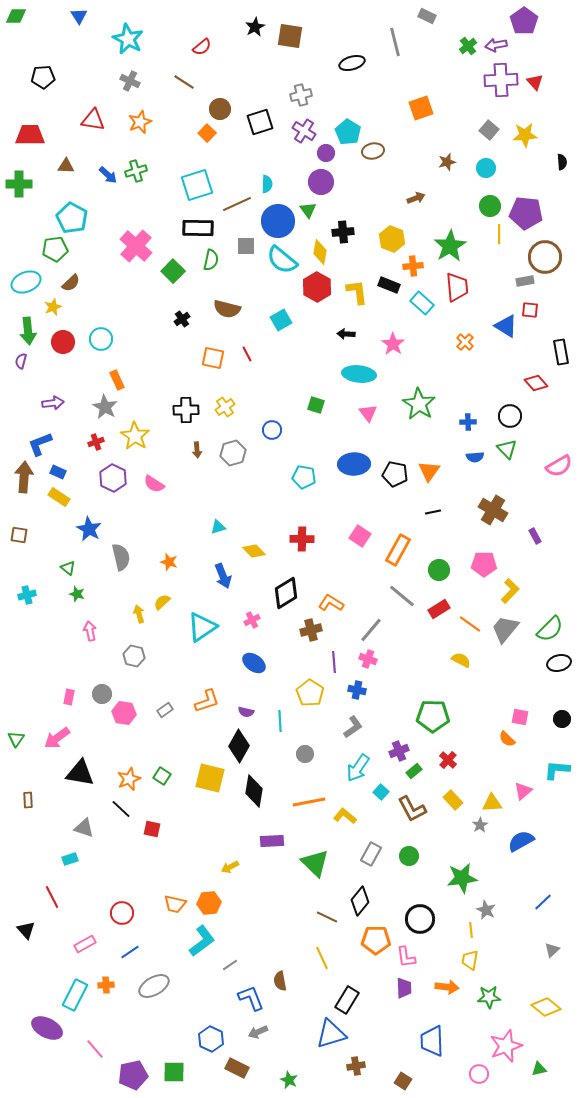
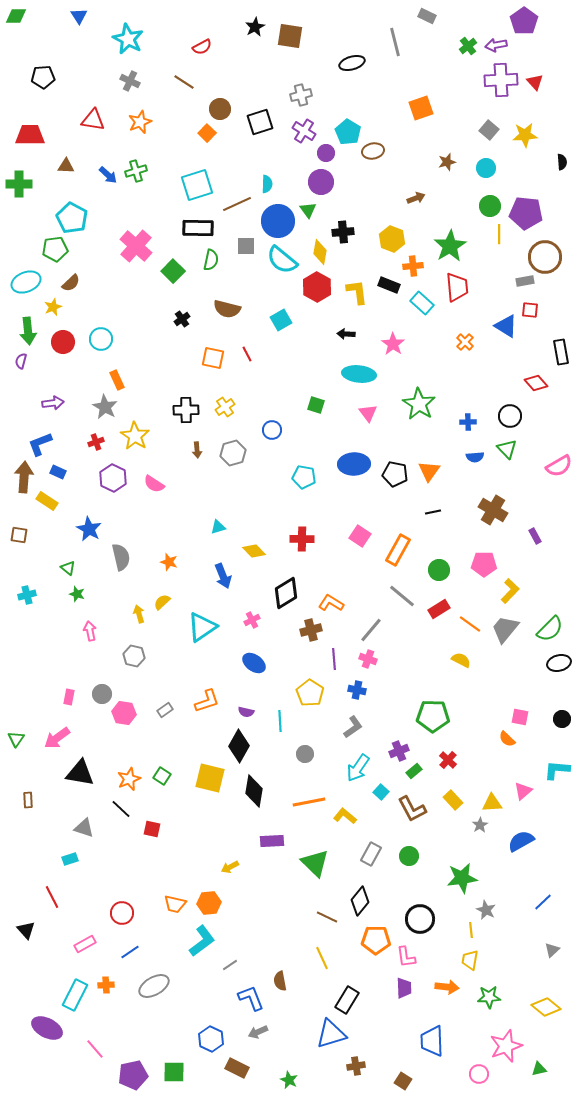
red semicircle at (202, 47): rotated 12 degrees clockwise
yellow rectangle at (59, 497): moved 12 px left, 4 px down
purple line at (334, 662): moved 3 px up
